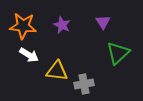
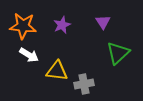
purple star: rotated 24 degrees clockwise
